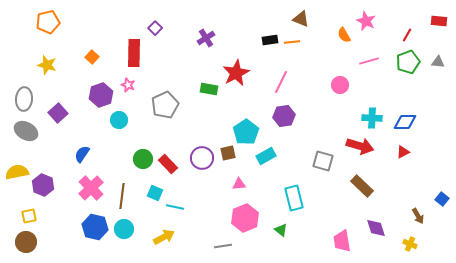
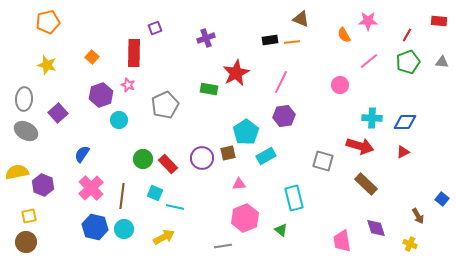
pink star at (366, 21): moved 2 px right; rotated 24 degrees counterclockwise
purple square at (155, 28): rotated 24 degrees clockwise
purple cross at (206, 38): rotated 12 degrees clockwise
pink line at (369, 61): rotated 24 degrees counterclockwise
gray triangle at (438, 62): moved 4 px right
brown rectangle at (362, 186): moved 4 px right, 2 px up
